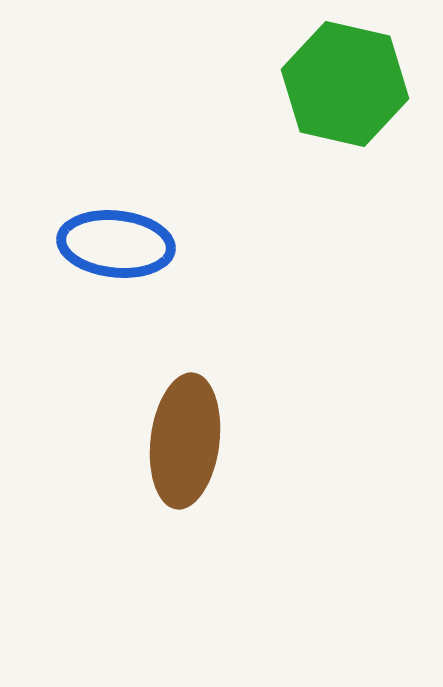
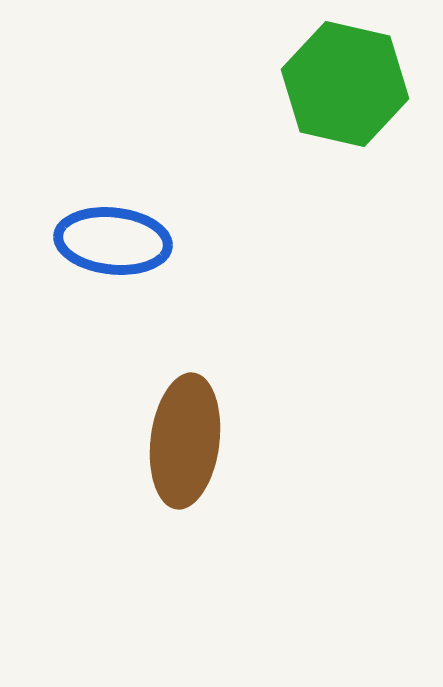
blue ellipse: moved 3 px left, 3 px up
